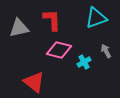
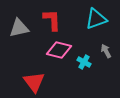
cyan triangle: moved 1 px down
cyan cross: rotated 32 degrees counterclockwise
red triangle: rotated 15 degrees clockwise
